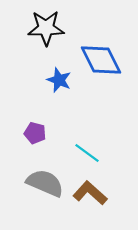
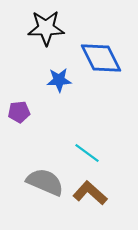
blue diamond: moved 2 px up
blue star: rotated 25 degrees counterclockwise
purple pentagon: moved 16 px left, 21 px up; rotated 20 degrees counterclockwise
gray semicircle: moved 1 px up
